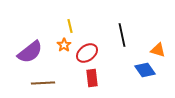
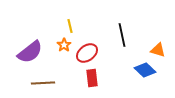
blue diamond: rotated 10 degrees counterclockwise
